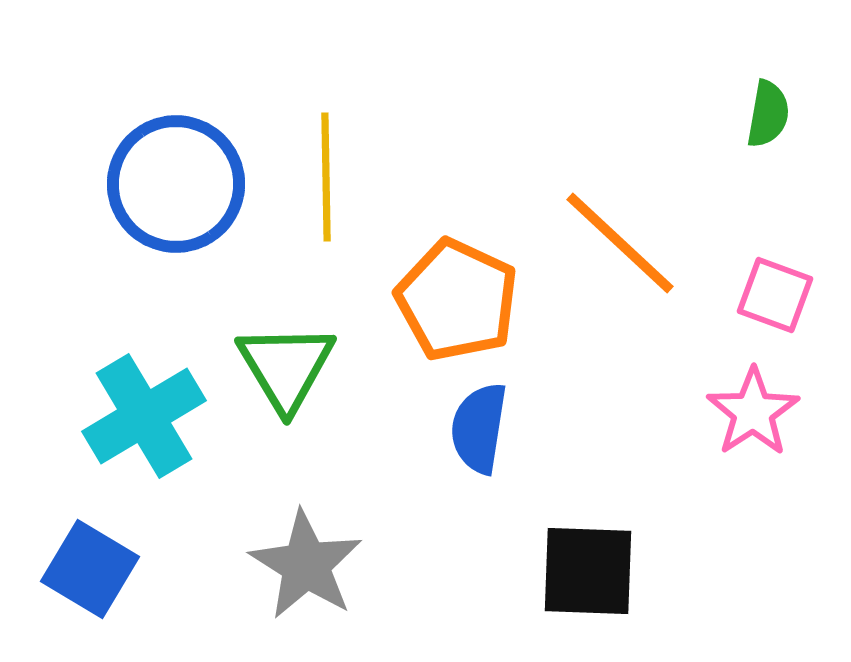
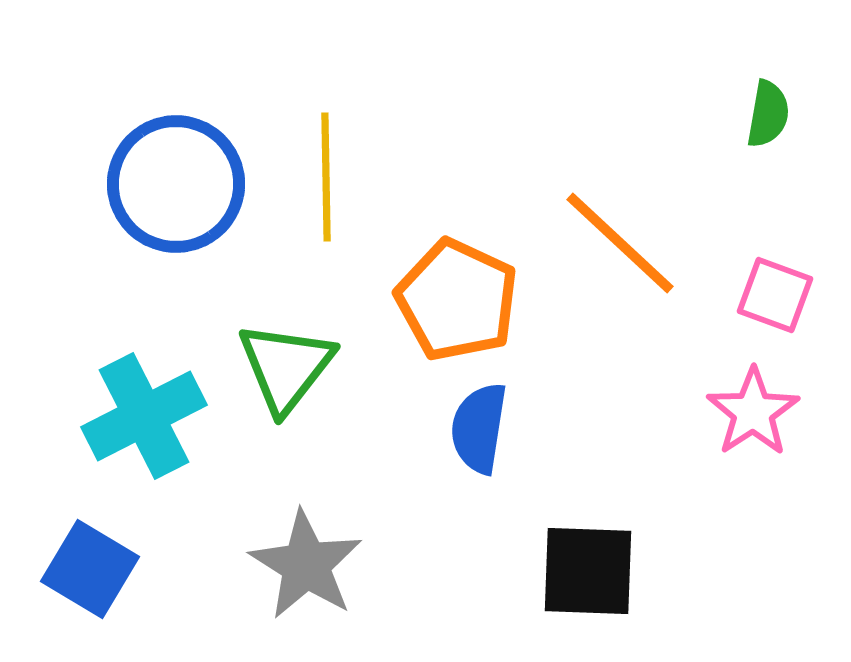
green triangle: rotated 9 degrees clockwise
cyan cross: rotated 4 degrees clockwise
